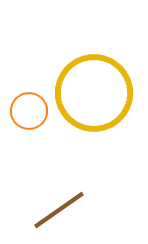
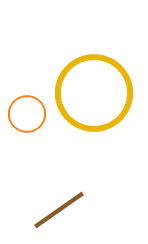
orange circle: moved 2 px left, 3 px down
